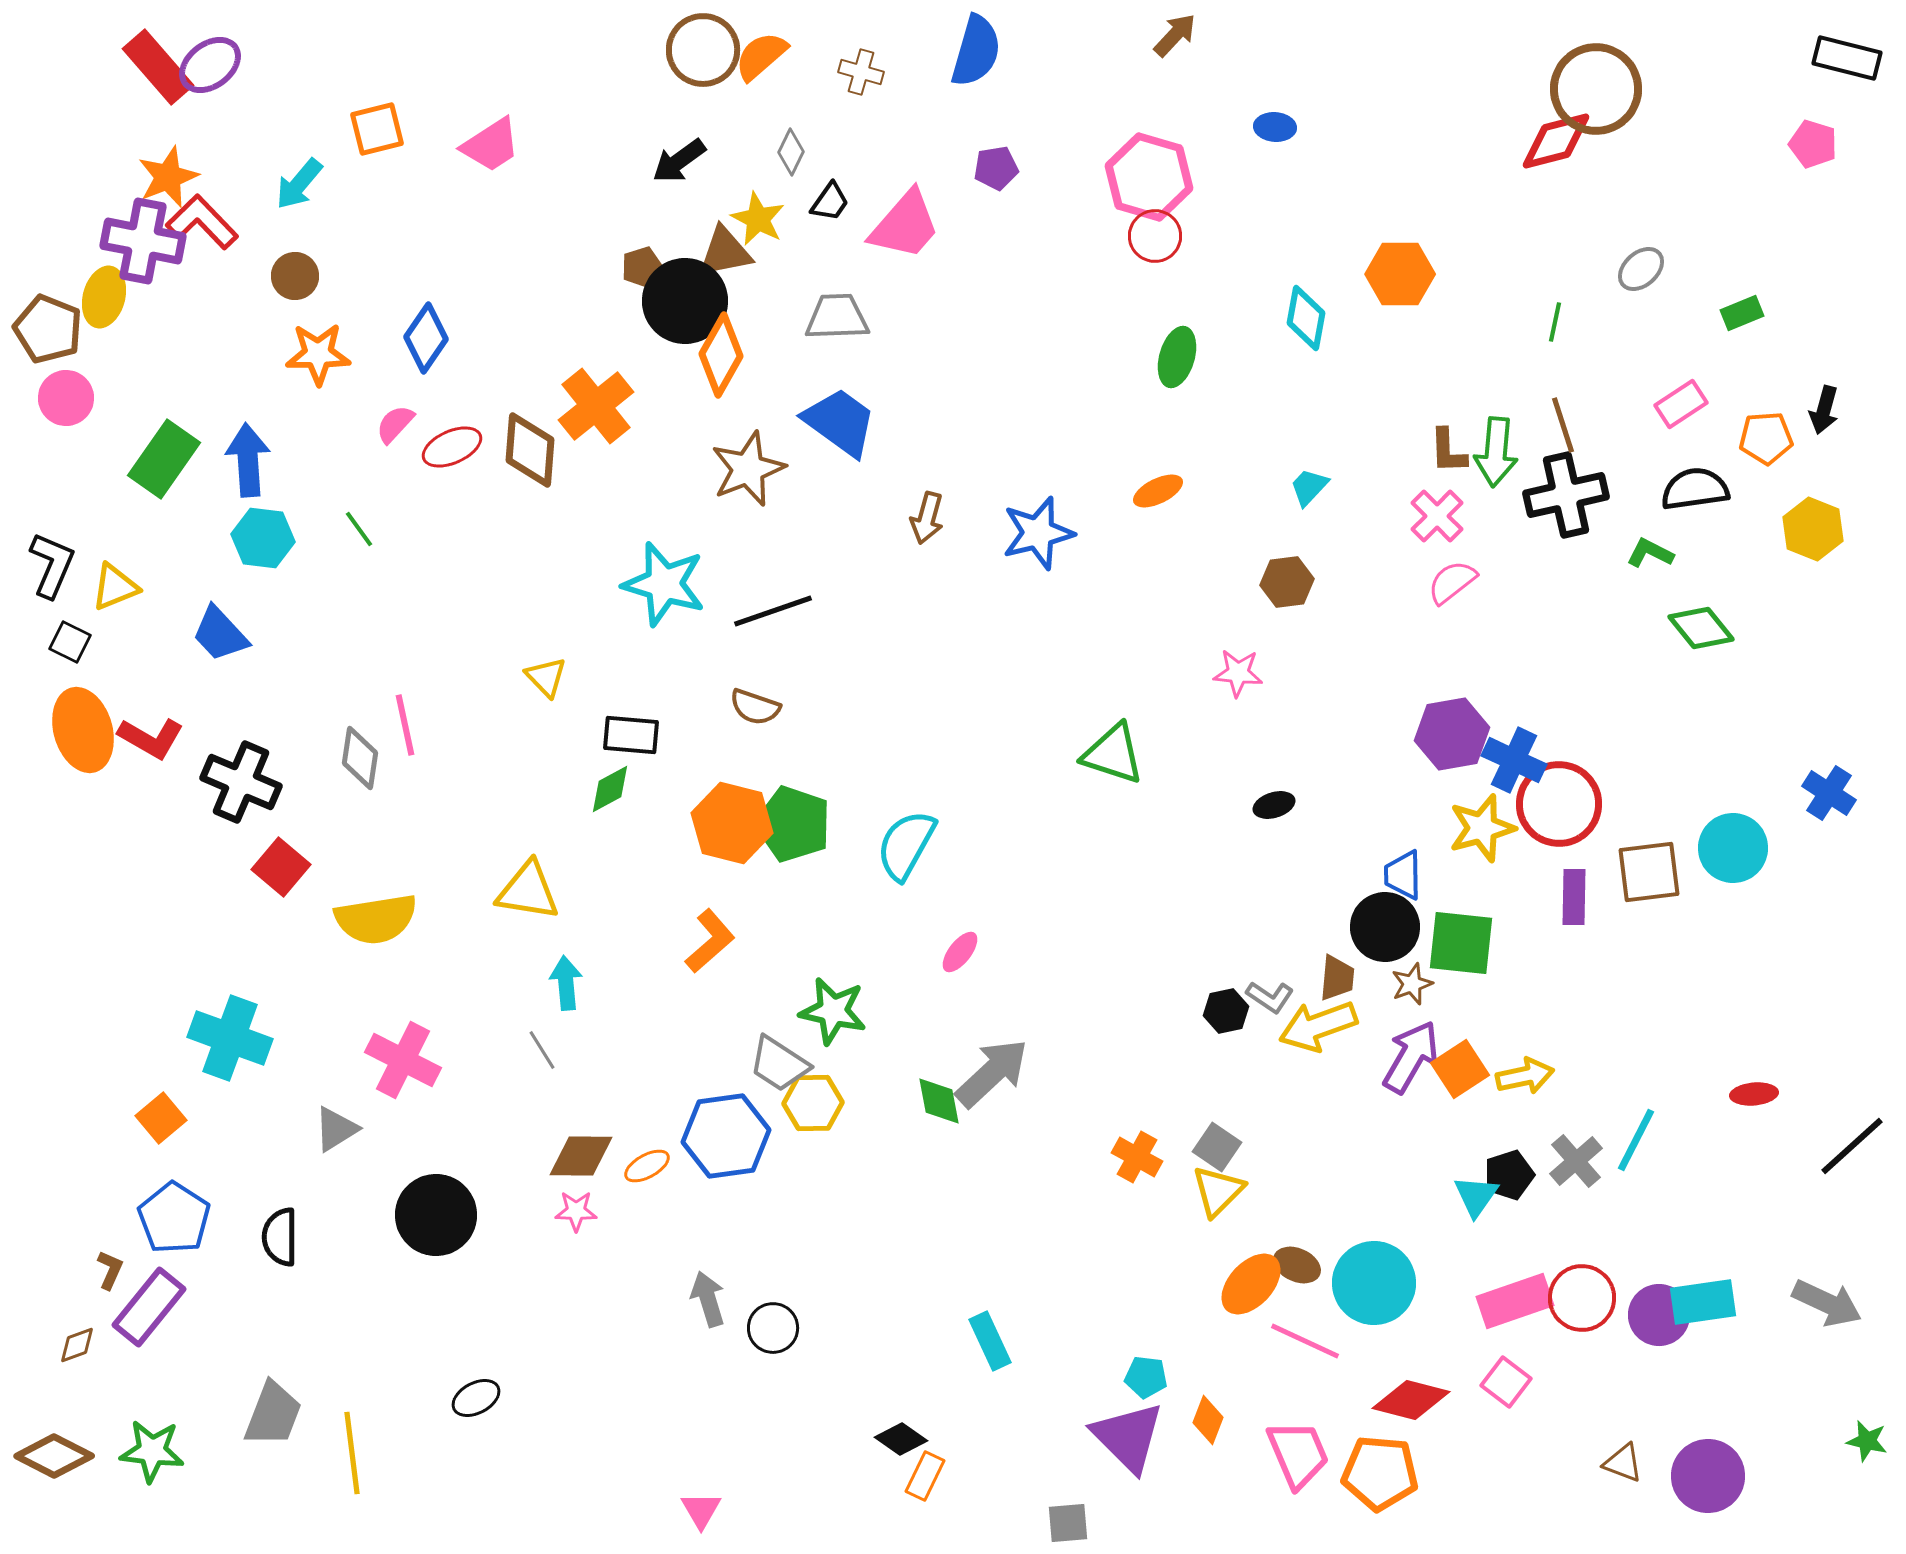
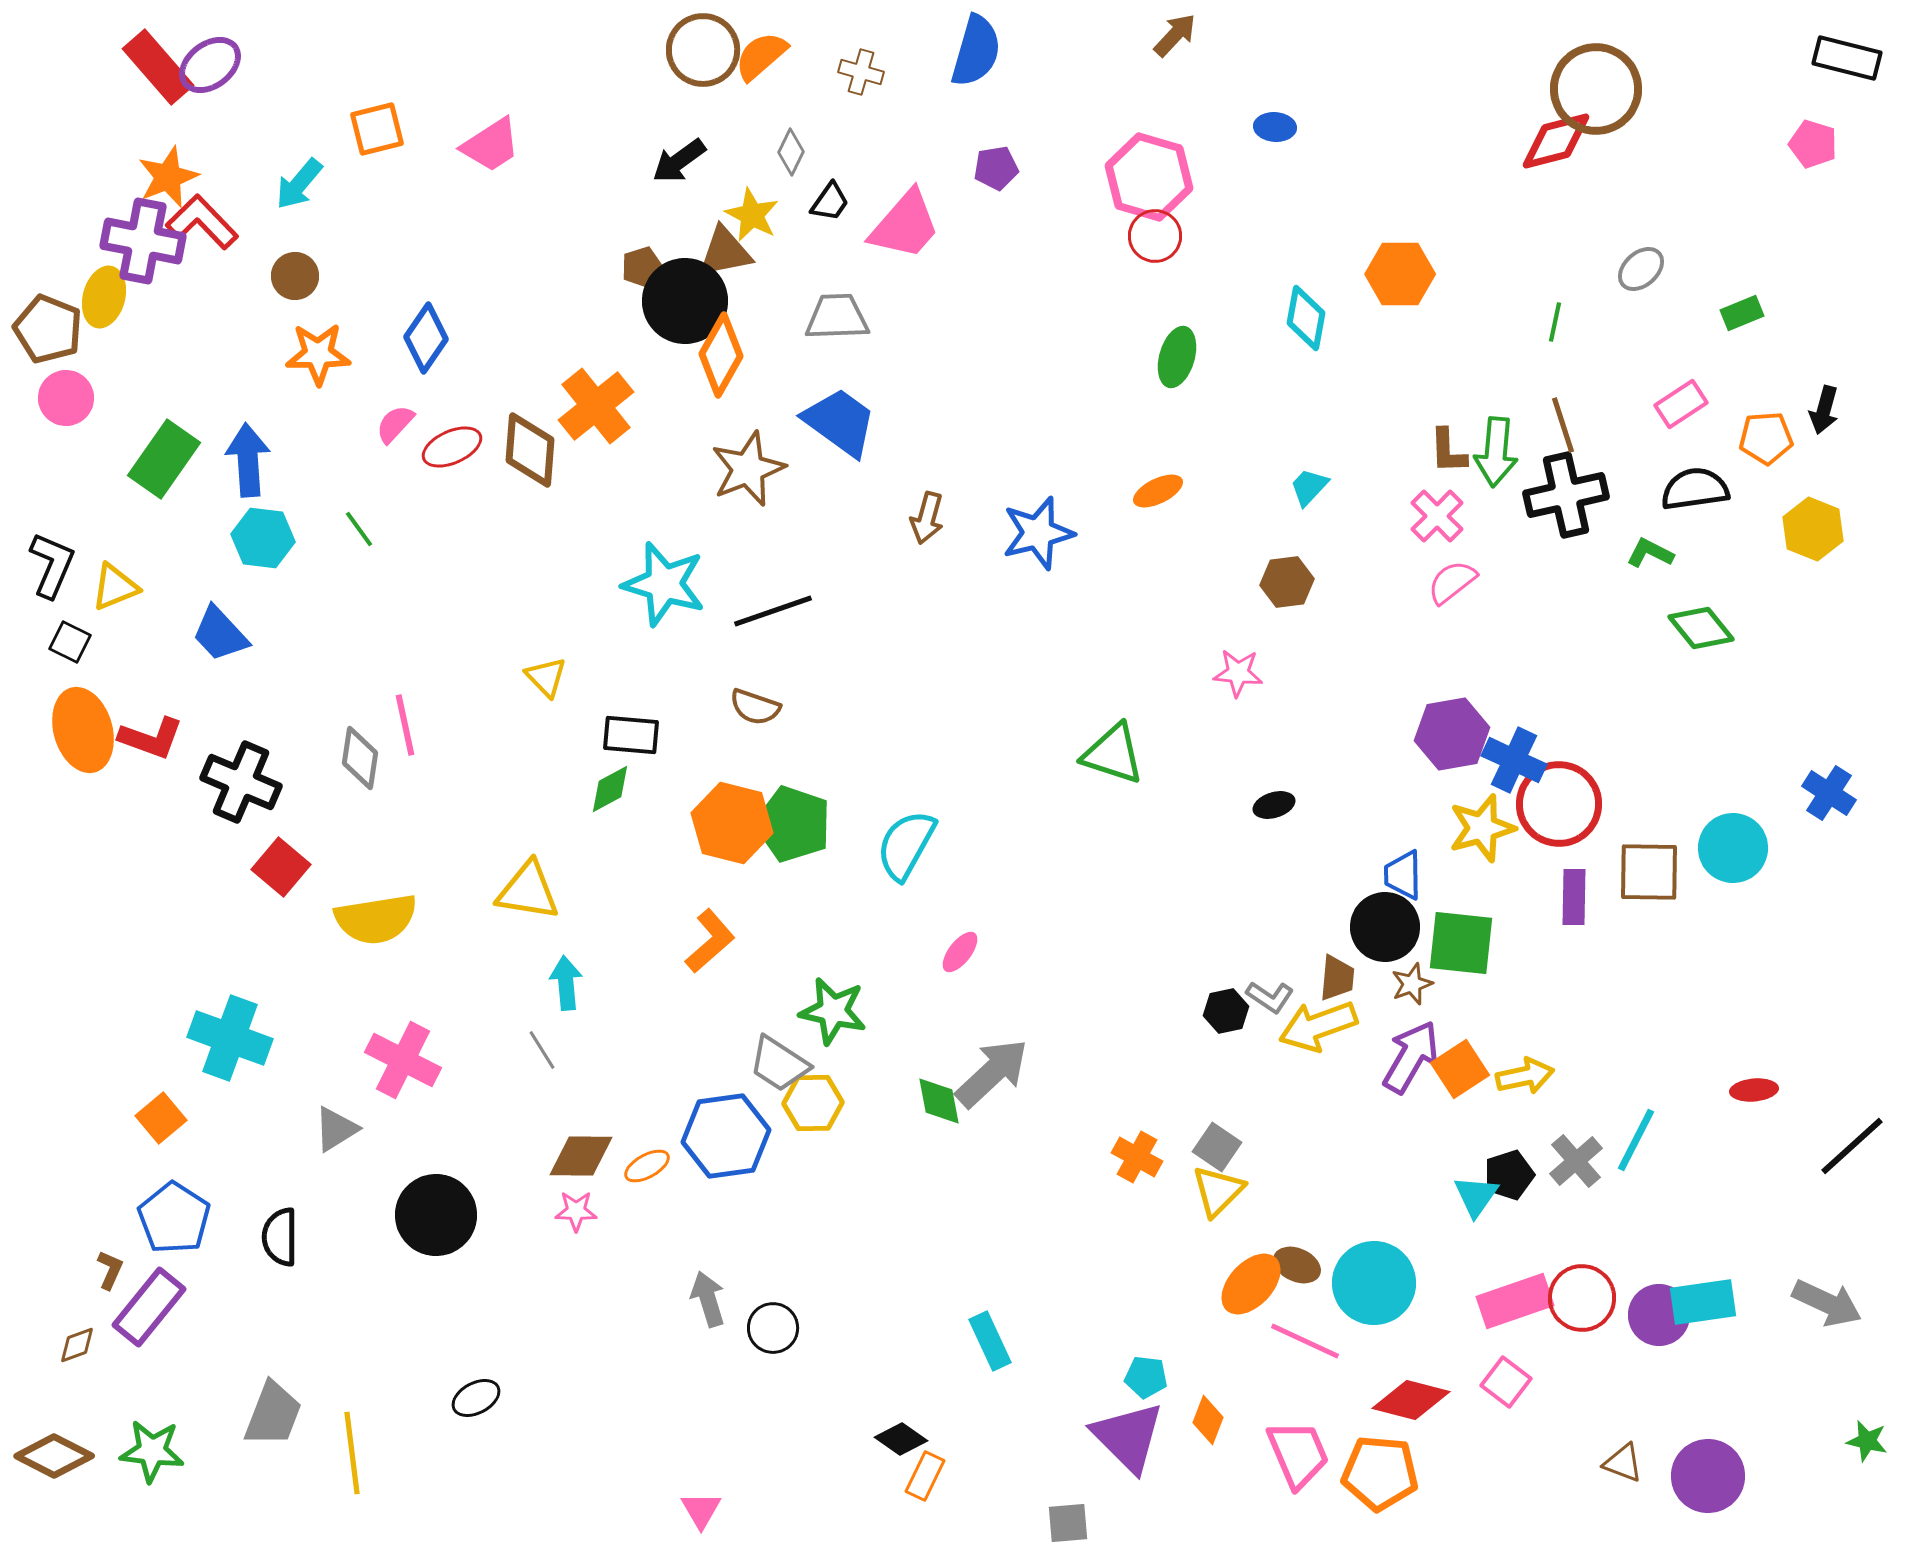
yellow star at (758, 219): moved 6 px left, 4 px up
red L-shape at (151, 738): rotated 10 degrees counterclockwise
brown square at (1649, 872): rotated 8 degrees clockwise
red ellipse at (1754, 1094): moved 4 px up
